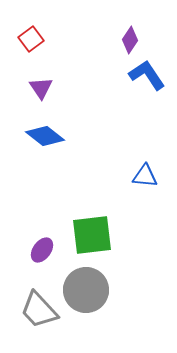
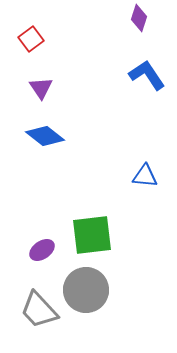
purple diamond: moved 9 px right, 22 px up; rotated 16 degrees counterclockwise
purple ellipse: rotated 20 degrees clockwise
